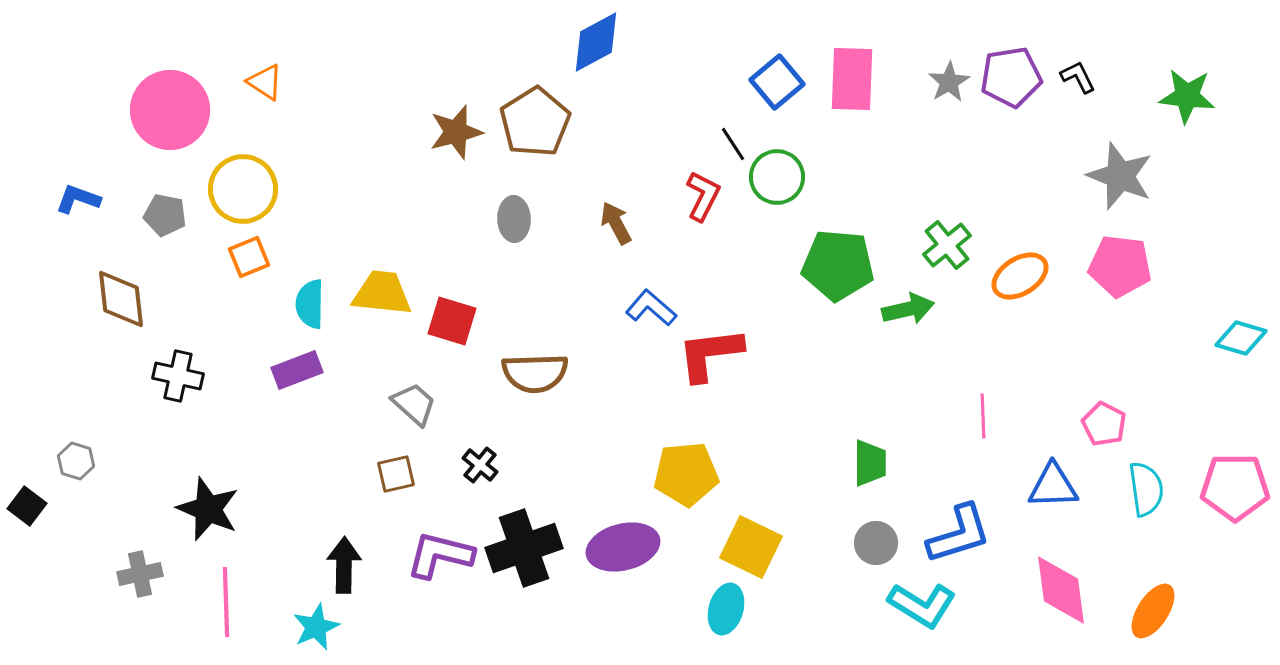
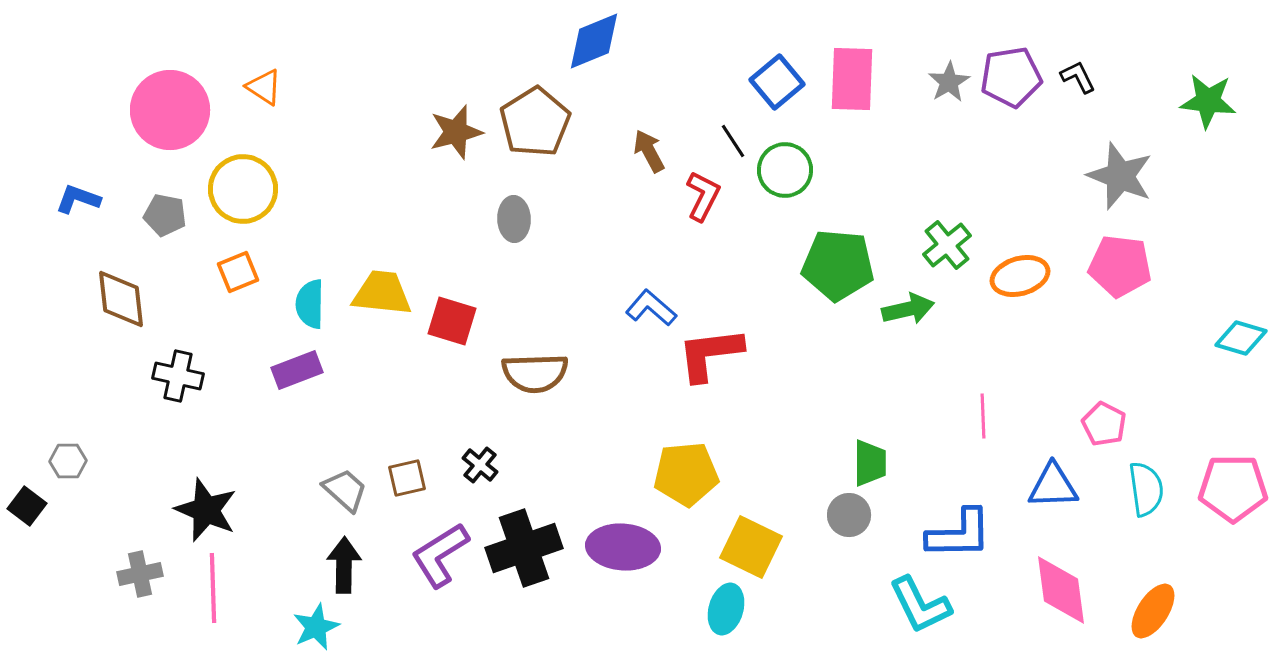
blue diamond at (596, 42): moved 2 px left, 1 px up; rotated 6 degrees clockwise
orange triangle at (265, 82): moved 1 px left, 5 px down
green star at (1187, 96): moved 21 px right, 5 px down
black line at (733, 144): moved 3 px up
green circle at (777, 177): moved 8 px right, 7 px up
brown arrow at (616, 223): moved 33 px right, 72 px up
orange square at (249, 257): moved 11 px left, 15 px down
orange ellipse at (1020, 276): rotated 16 degrees clockwise
gray trapezoid at (414, 404): moved 69 px left, 86 px down
gray hexagon at (76, 461): moved 8 px left; rotated 18 degrees counterclockwise
brown square at (396, 474): moved 11 px right, 4 px down
pink pentagon at (1235, 487): moved 2 px left, 1 px down
black star at (208, 509): moved 2 px left, 1 px down
blue L-shape at (959, 534): rotated 16 degrees clockwise
gray circle at (876, 543): moved 27 px left, 28 px up
purple ellipse at (623, 547): rotated 18 degrees clockwise
purple L-shape at (440, 555): rotated 46 degrees counterclockwise
pink line at (226, 602): moved 13 px left, 14 px up
cyan L-shape at (922, 605): moved 2 px left; rotated 32 degrees clockwise
